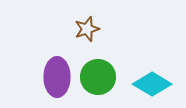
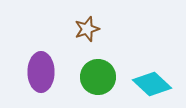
purple ellipse: moved 16 px left, 5 px up
cyan diamond: rotated 12 degrees clockwise
